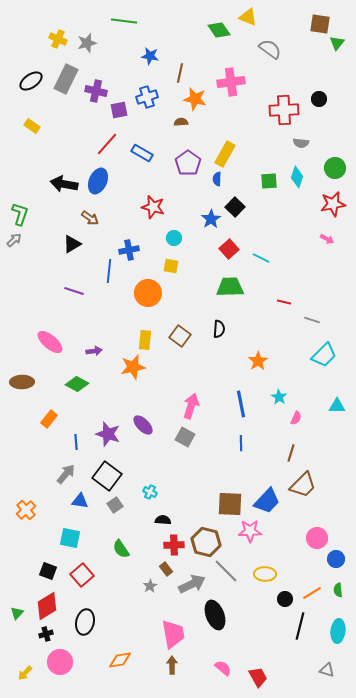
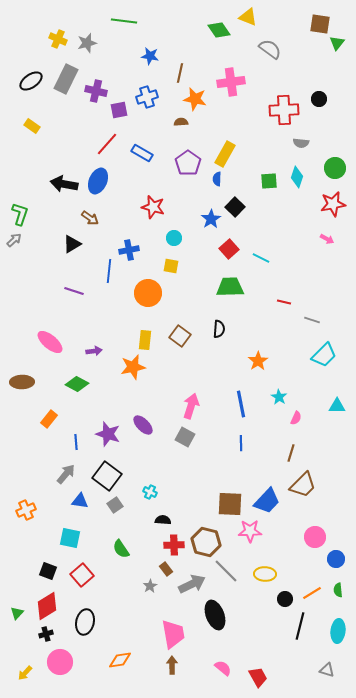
orange cross at (26, 510): rotated 18 degrees clockwise
pink circle at (317, 538): moved 2 px left, 1 px up
